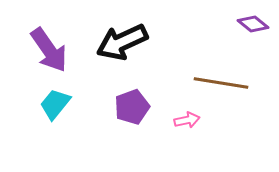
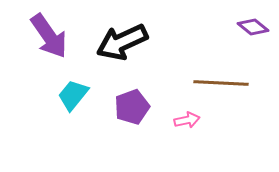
purple diamond: moved 3 px down
purple arrow: moved 14 px up
brown line: rotated 6 degrees counterclockwise
cyan trapezoid: moved 18 px right, 9 px up
